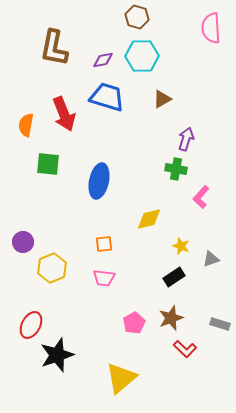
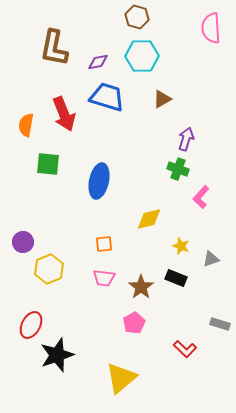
purple diamond: moved 5 px left, 2 px down
green cross: moved 2 px right; rotated 10 degrees clockwise
yellow hexagon: moved 3 px left, 1 px down
black rectangle: moved 2 px right, 1 px down; rotated 55 degrees clockwise
brown star: moved 30 px left, 31 px up; rotated 15 degrees counterclockwise
